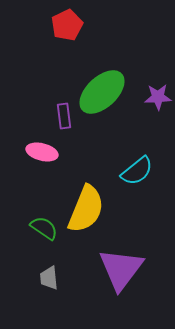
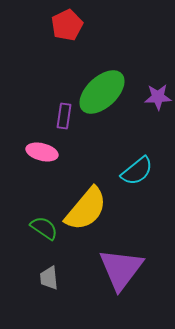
purple rectangle: rotated 15 degrees clockwise
yellow semicircle: rotated 18 degrees clockwise
